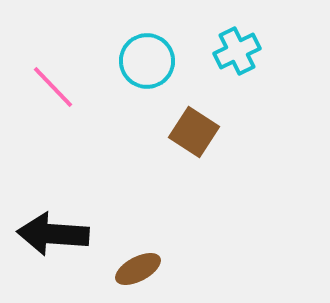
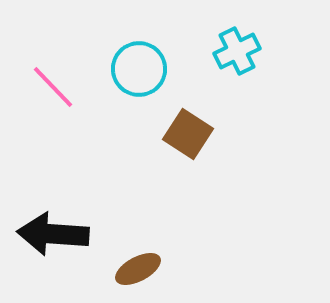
cyan circle: moved 8 px left, 8 px down
brown square: moved 6 px left, 2 px down
